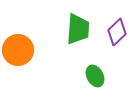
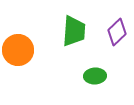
green trapezoid: moved 4 px left, 2 px down
green ellipse: rotated 65 degrees counterclockwise
